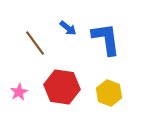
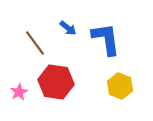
red hexagon: moved 6 px left, 5 px up
yellow hexagon: moved 11 px right, 7 px up
